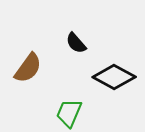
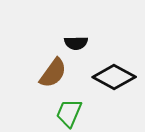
black semicircle: rotated 50 degrees counterclockwise
brown semicircle: moved 25 px right, 5 px down
